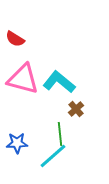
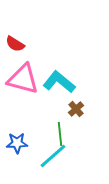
red semicircle: moved 5 px down
